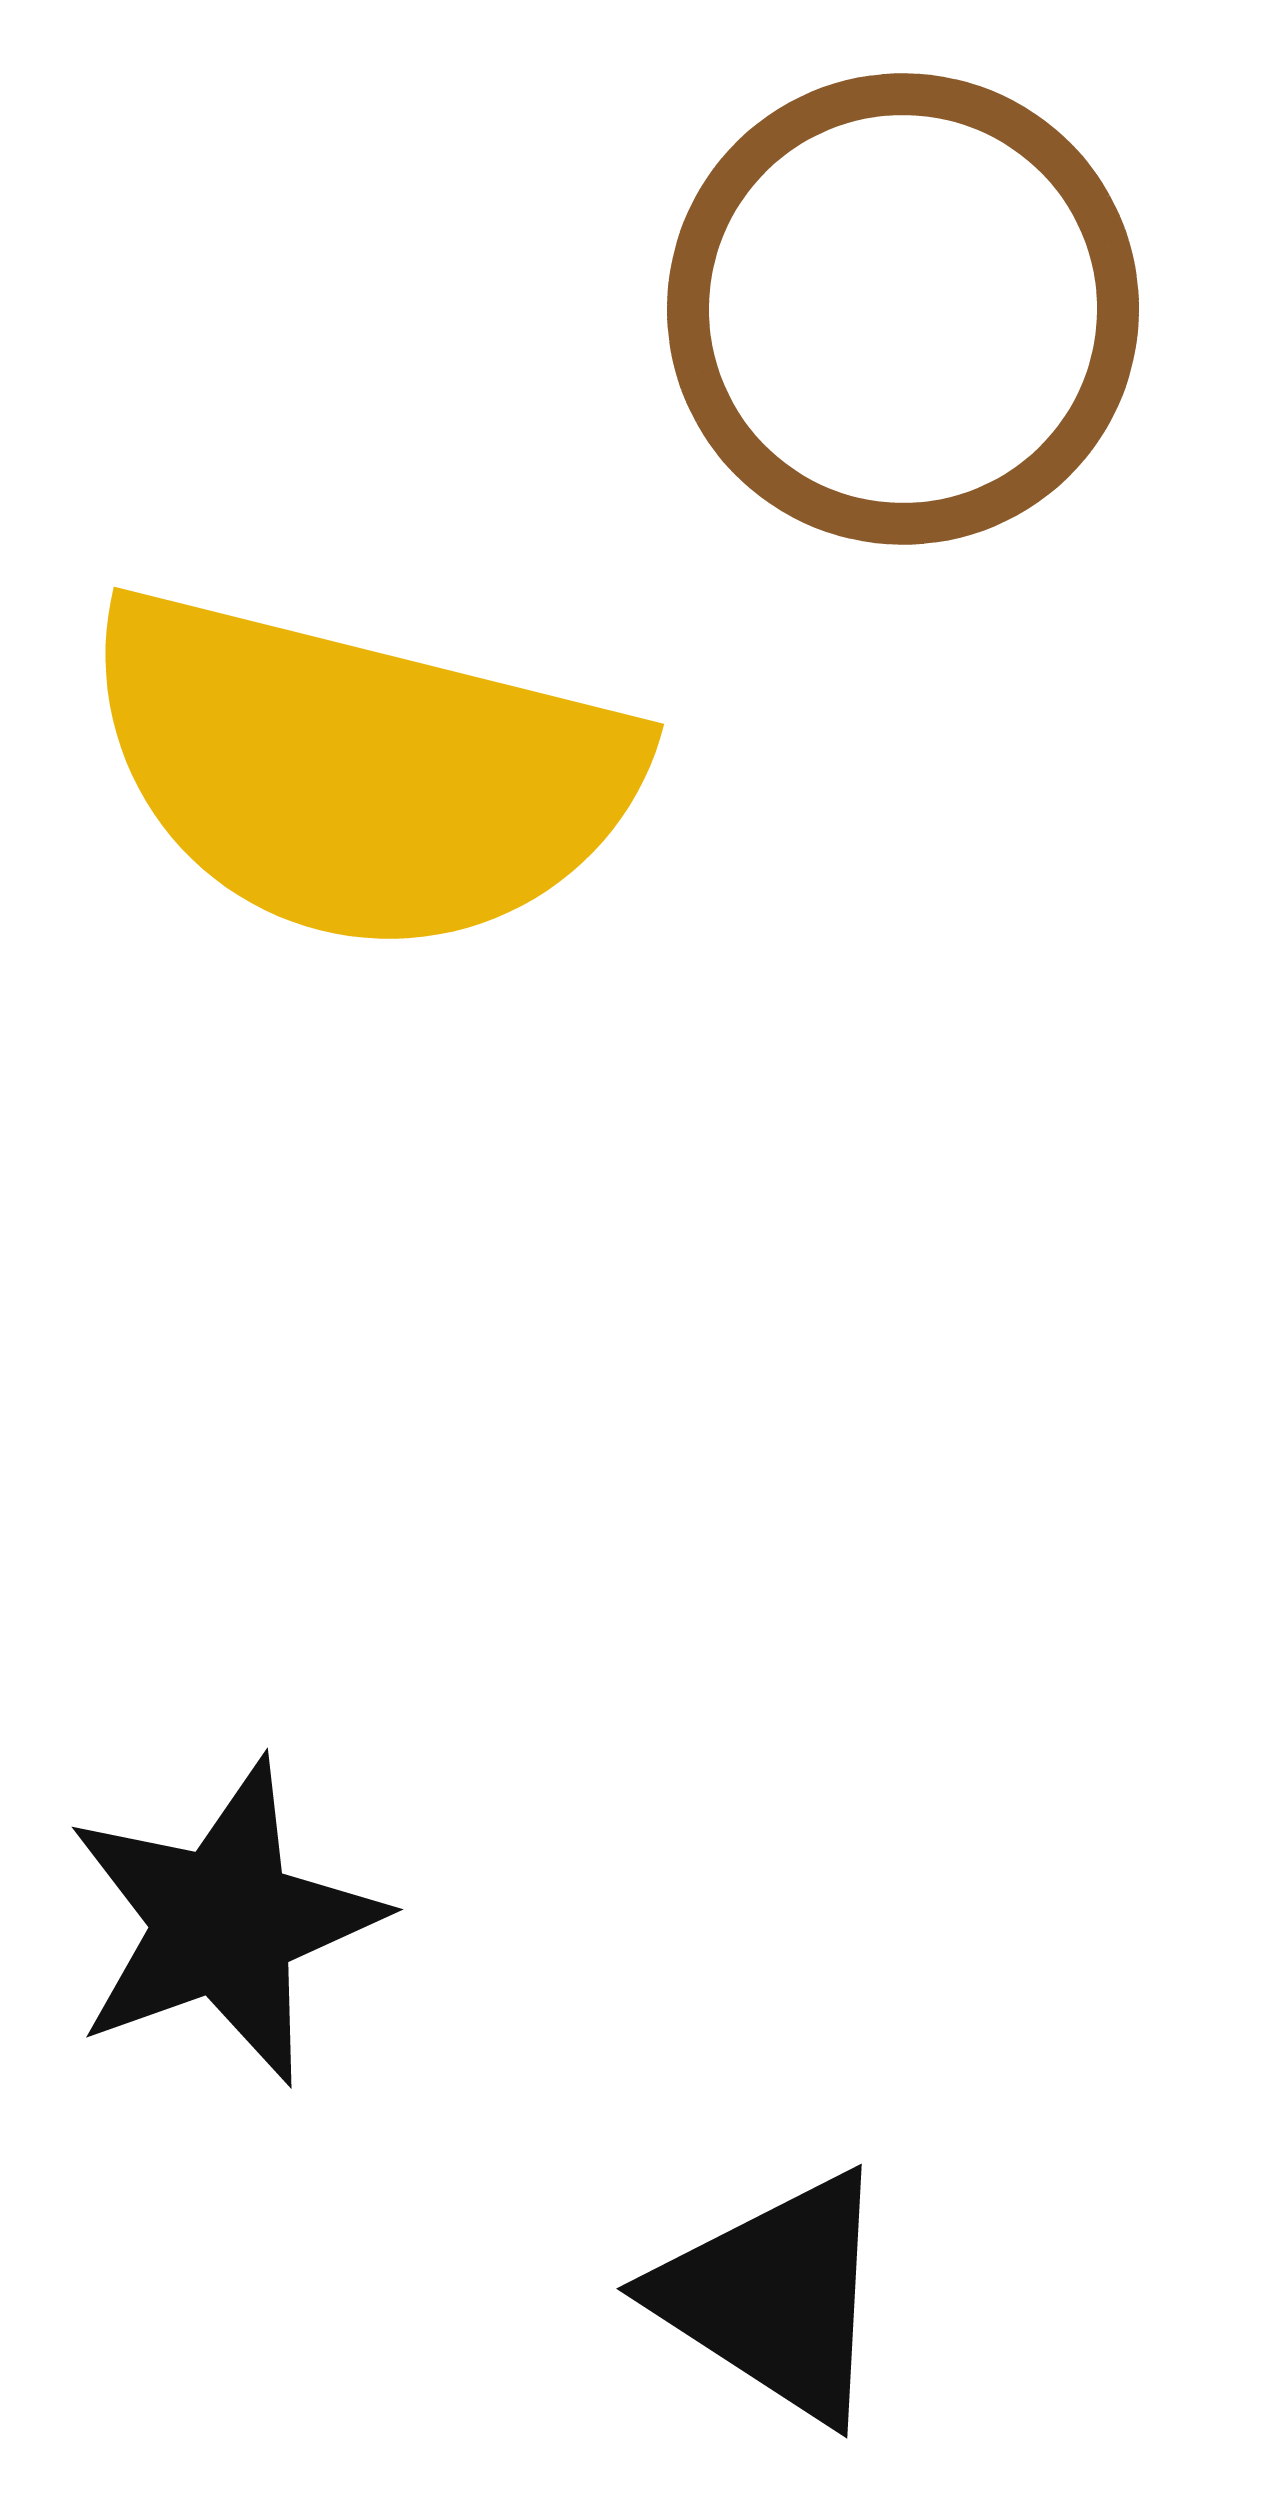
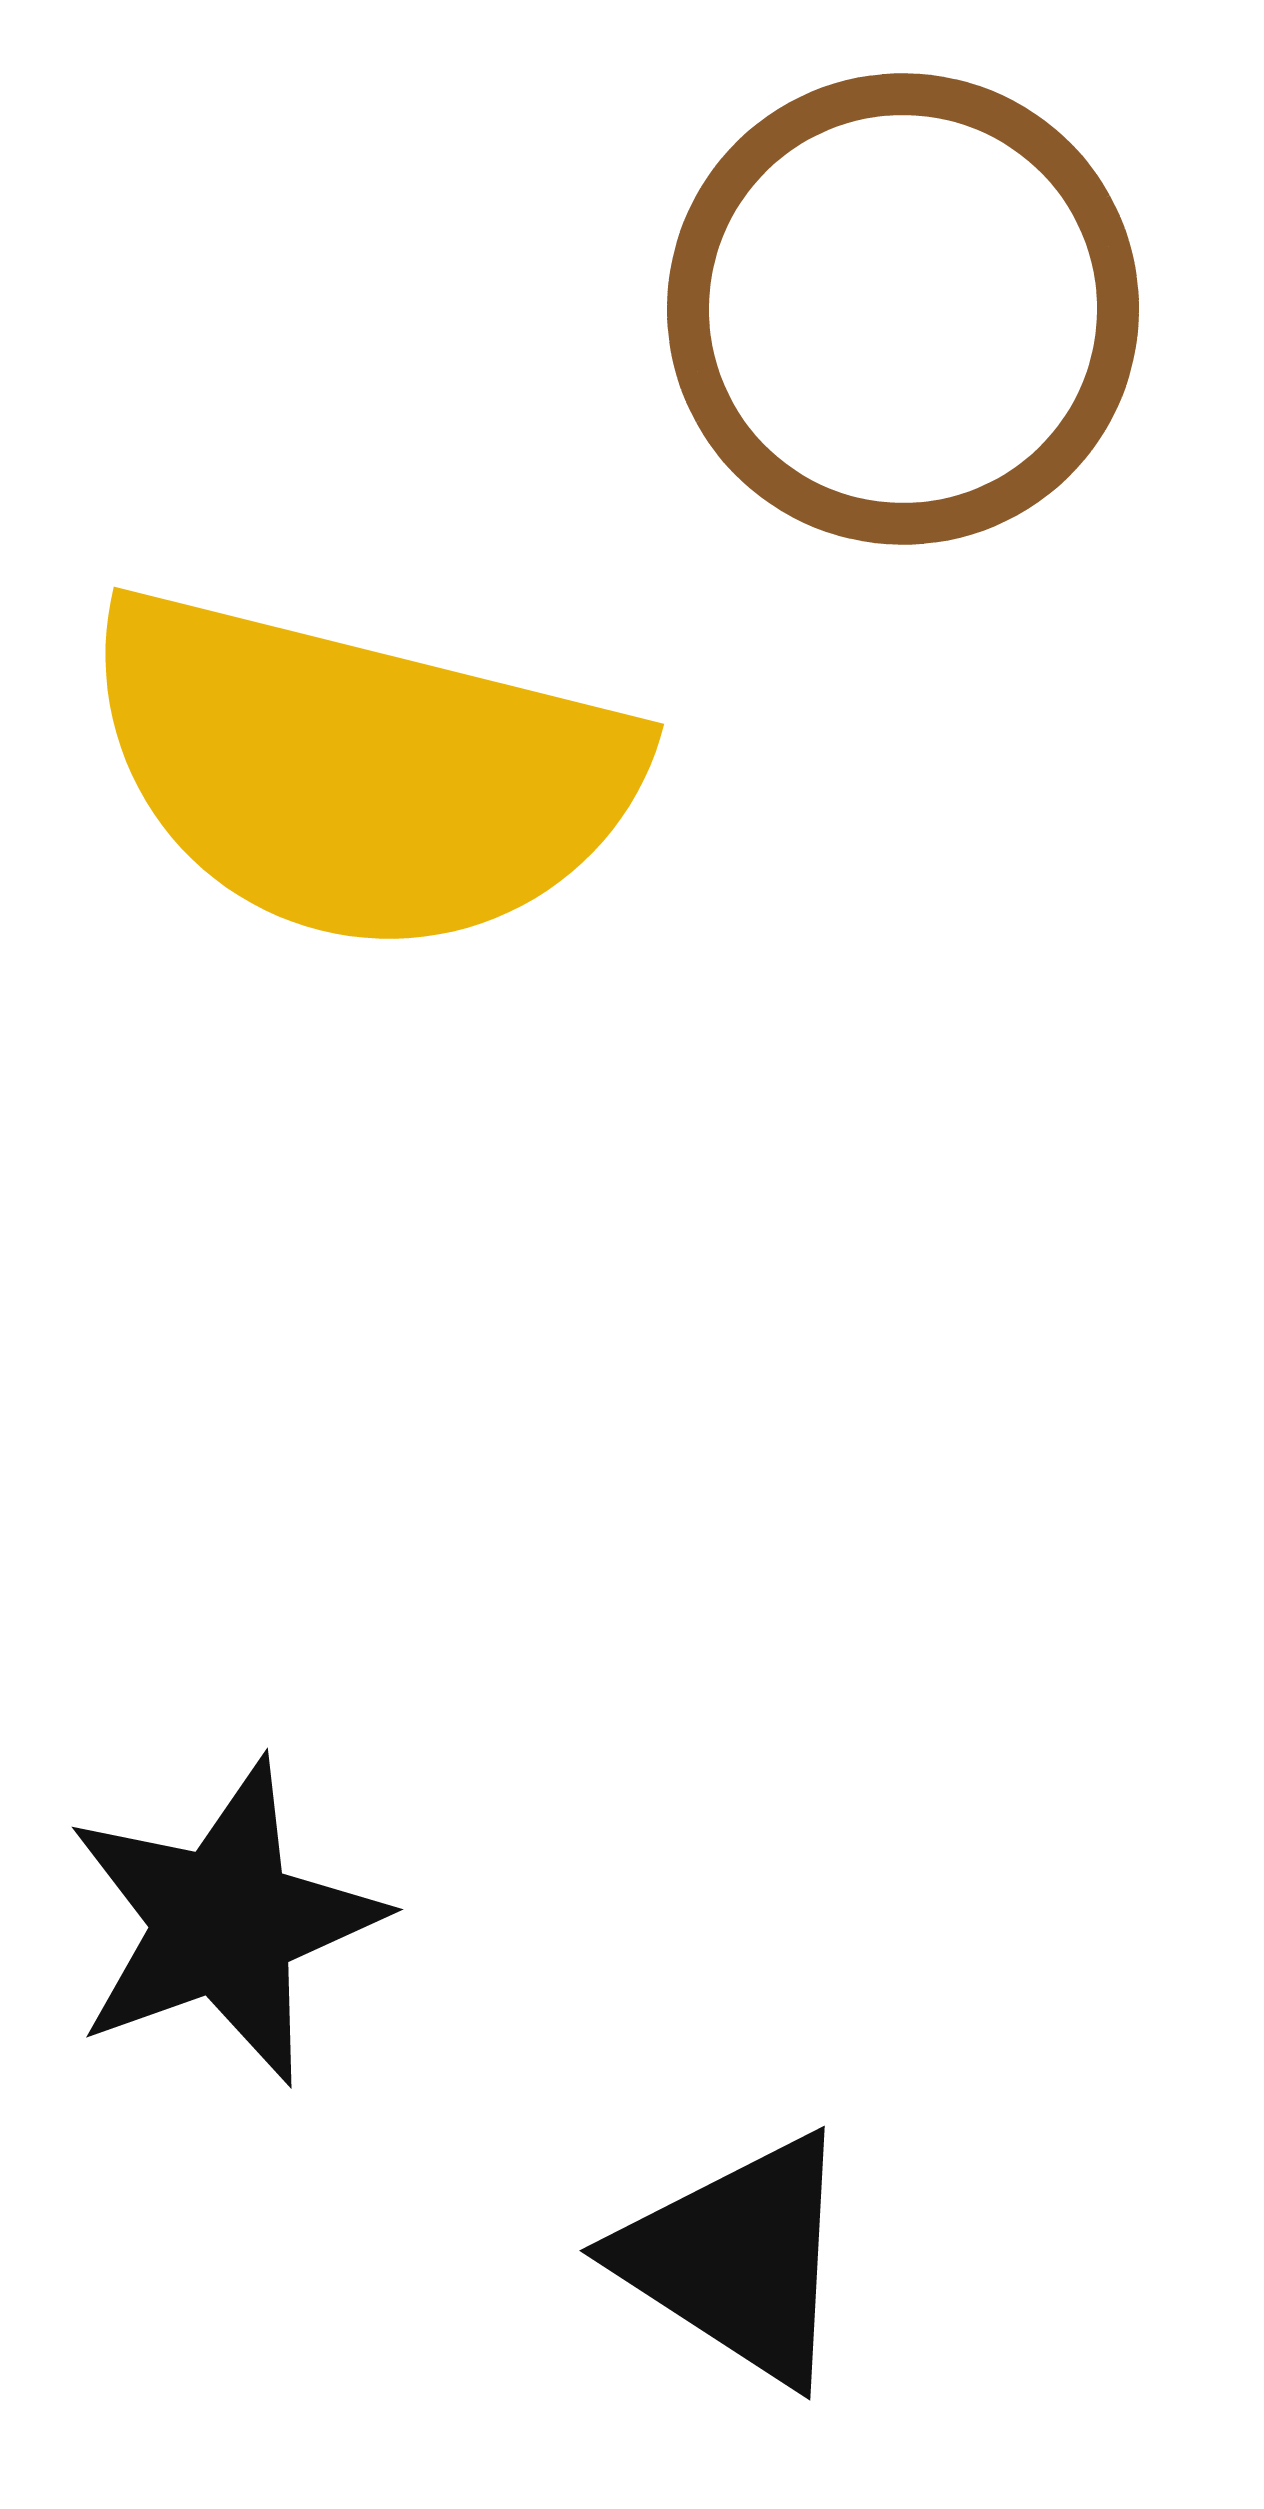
black triangle: moved 37 px left, 38 px up
